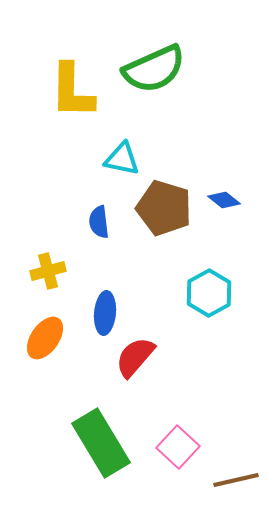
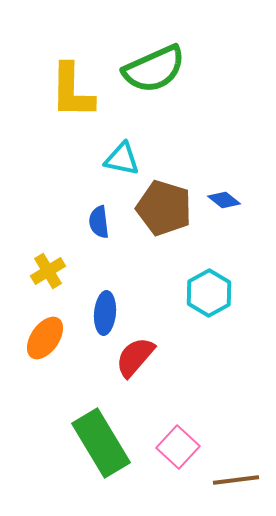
yellow cross: rotated 16 degrees counterclockwise
brown line: rotated 6 degrees clockwise
